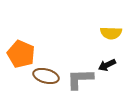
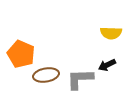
brown ellipse: moved 1 px up; rotated 25 degrees counterclockwise
